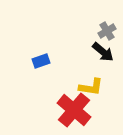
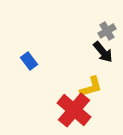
black arrow: rotated 10 degrees clockwise
blue rectangle: moved 12 px left; rotated 72 degrees clockwise
yellow L-shape: rotated 25 degrees counterclockwise
